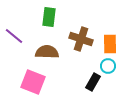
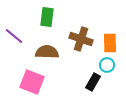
green rectangle: moved 2 px left
orange rectangle: moved 1 px up
cyan circle: moved 1 px left, 1 px up
pink square: moved 1 px left
